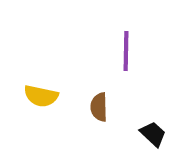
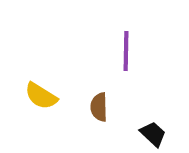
yellow semicircle: rotated 20 degrees clockwise
